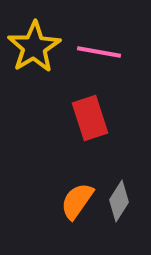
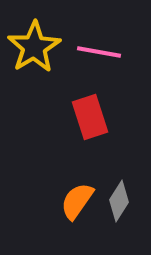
red rectangle: moved 1 px up
